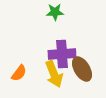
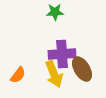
orange semicircle: moved 1 px left, 2 px down
